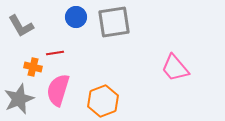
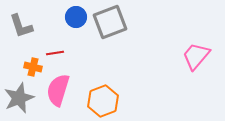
gray square: moved 4 px left; rotated 12 degrees counterclockwise
gray L-shape: rotated 12 degrees clockwise
pink trapezoid: moved 21 px right, 12 px up; rotated 80 degrees clockwise
gray star: moved 1 px up
